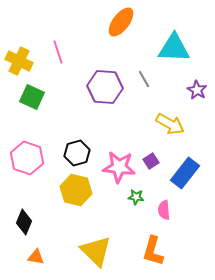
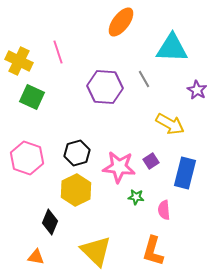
cyan triangle: moved 2 px left
blue rectangle: rotated 24 degrees counterclockwise
yellow hexagon: rotated 20 degrees clockwise
black diamond: moved 26 px right
